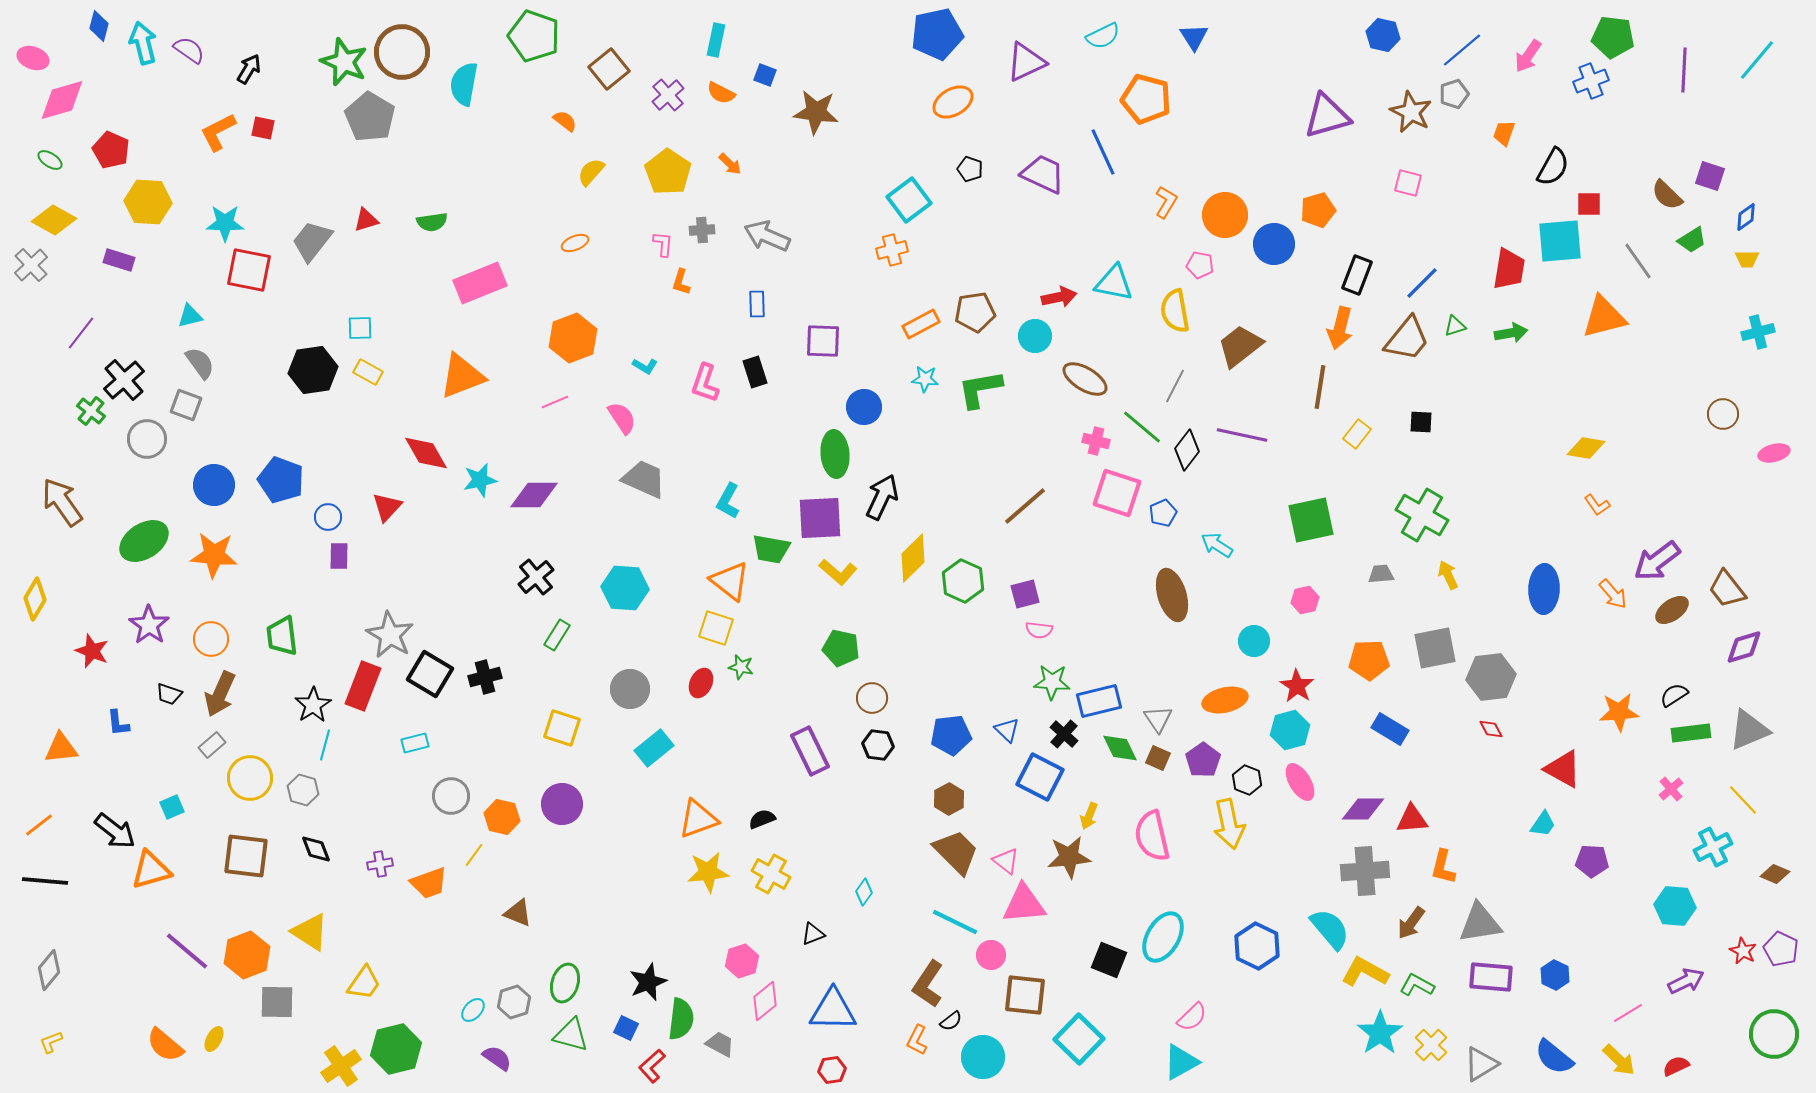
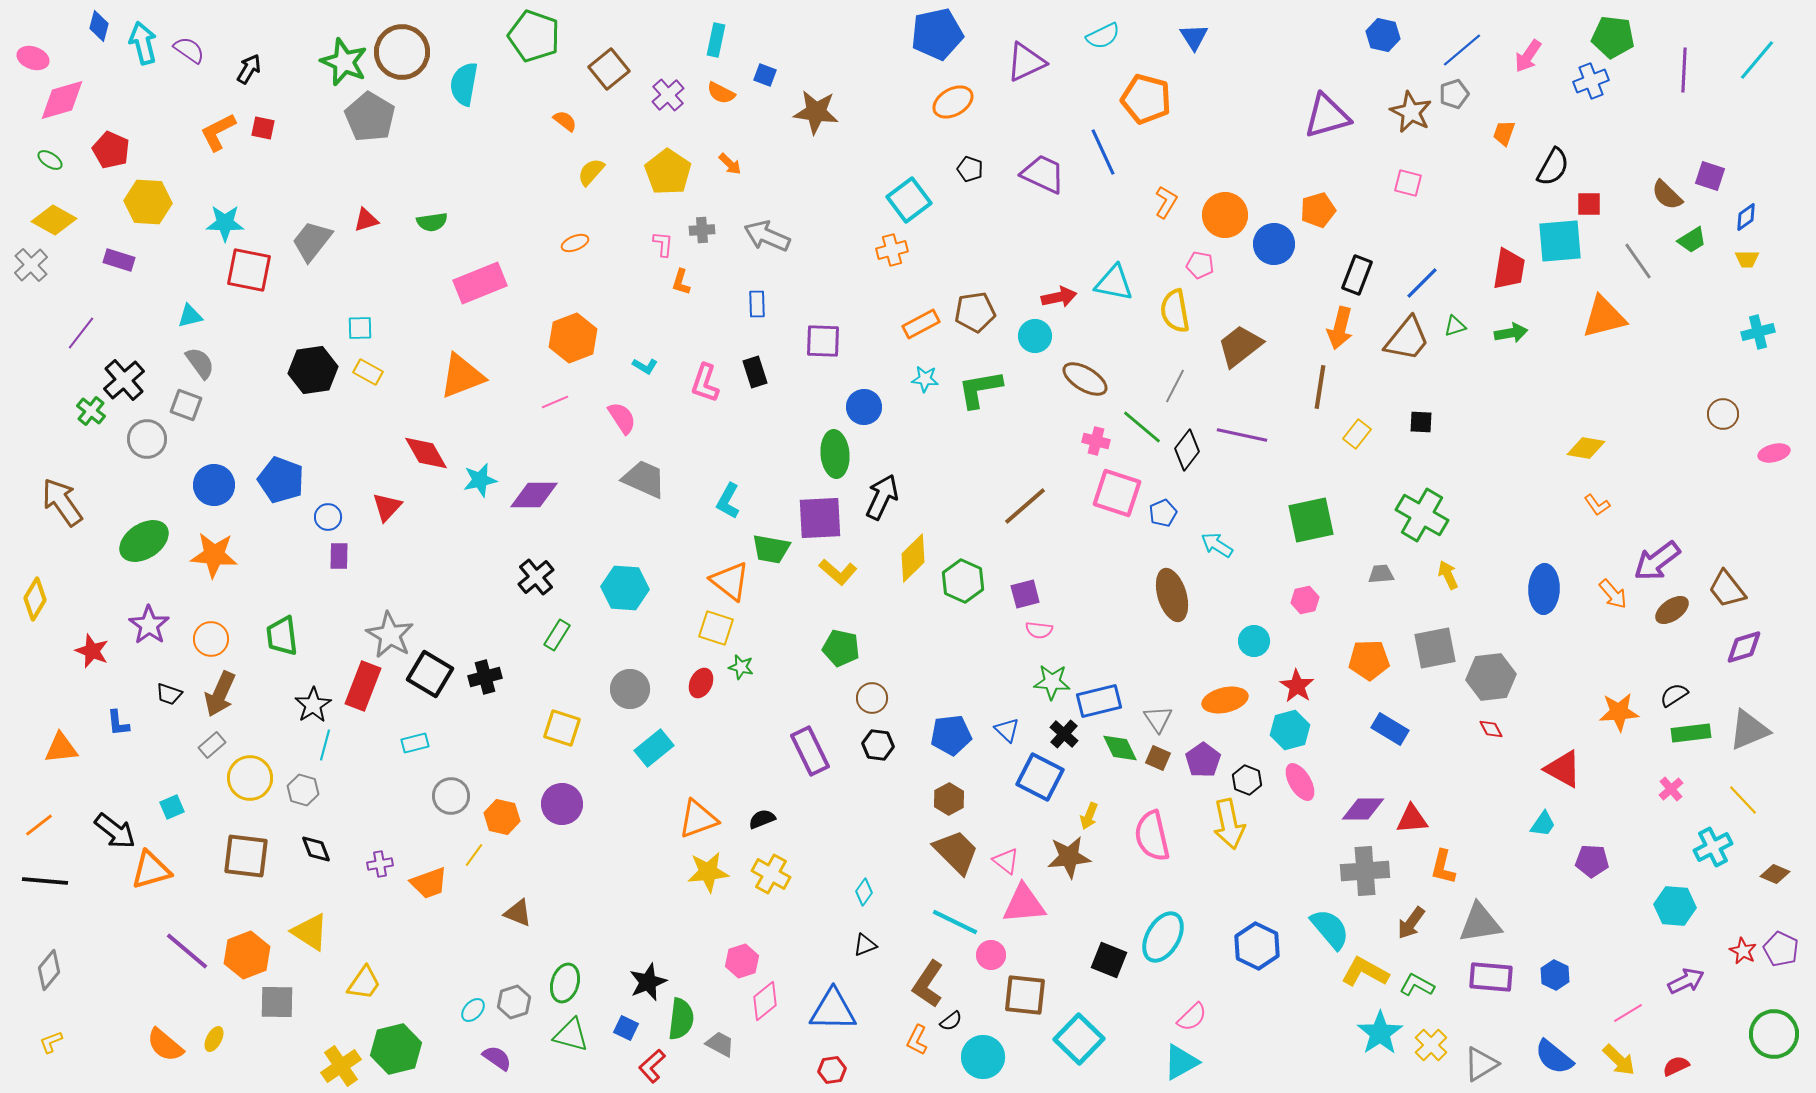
black triangle at (813, 934): moved 52 px right, 11 px down
